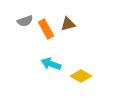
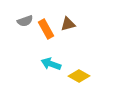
yellow diamond: moved 2 px left
